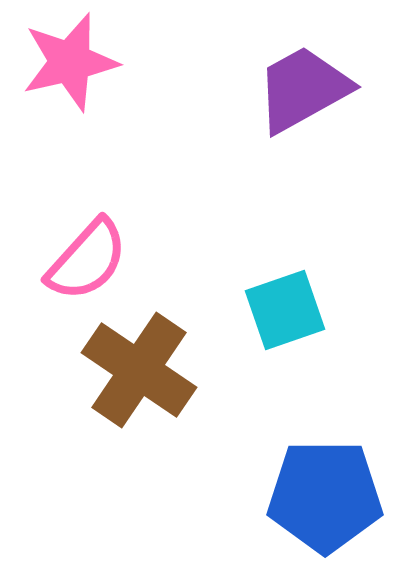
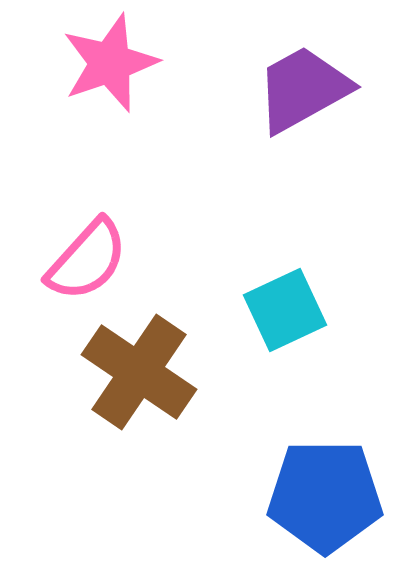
pink star: moved 40 px right, 1 px down; rotated 6 degrees counterclockwise
cyan square: rotated 6 degrees counterclockwise
brown cross: moved 2 px down
